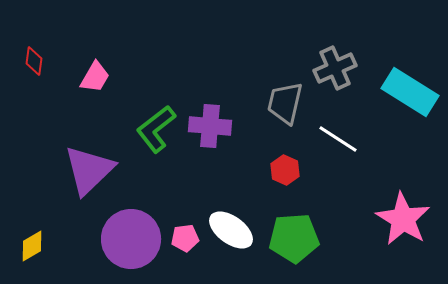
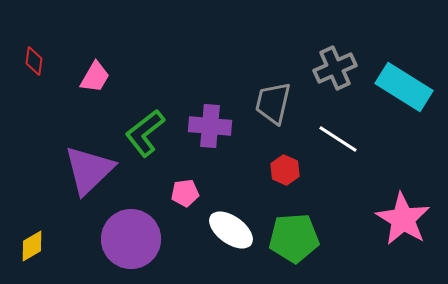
cyan rectangle: moved 6 px left, 5 px up
gray trapezoid: moved 12 px left
green L-shape: moved 11 px left, 4 px down
pink pentagon: moved 45 px up
